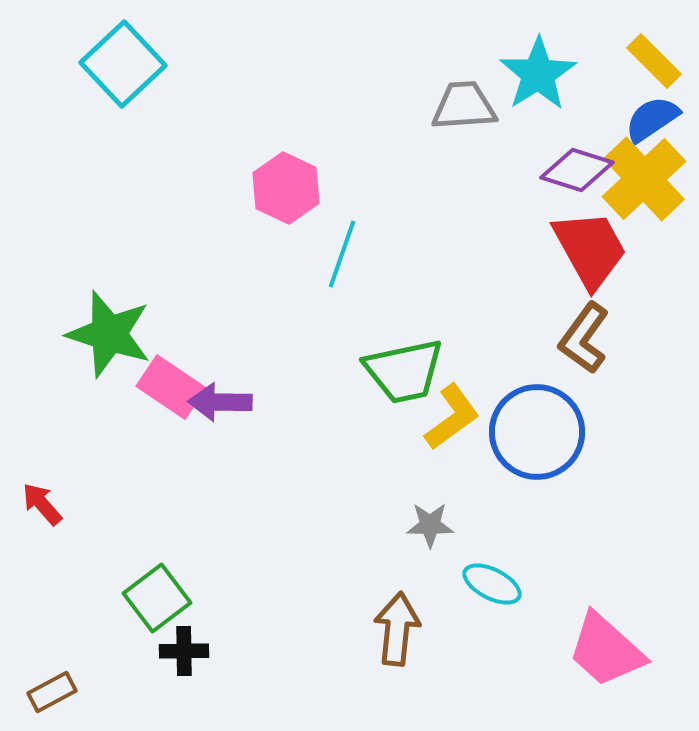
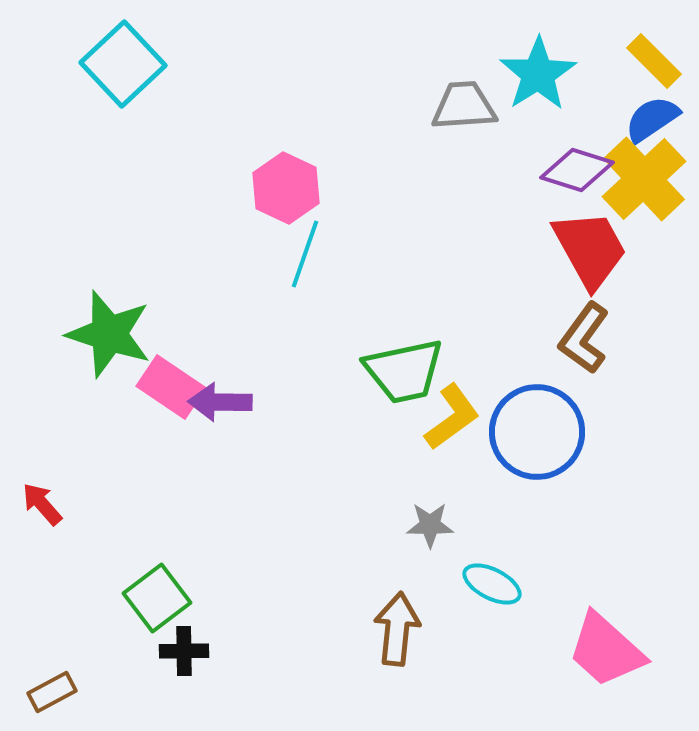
cyan line: moved 37 px left
